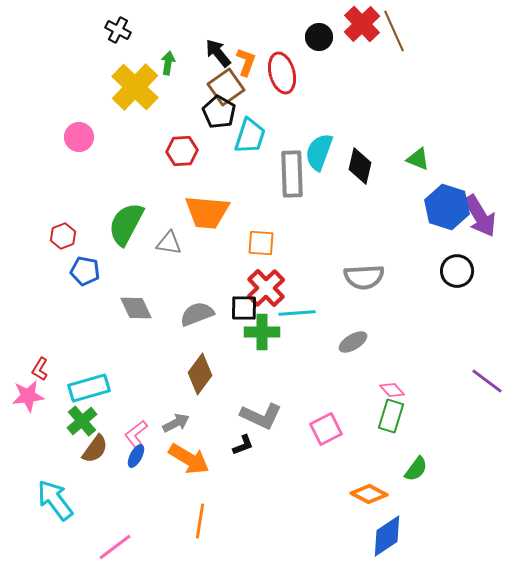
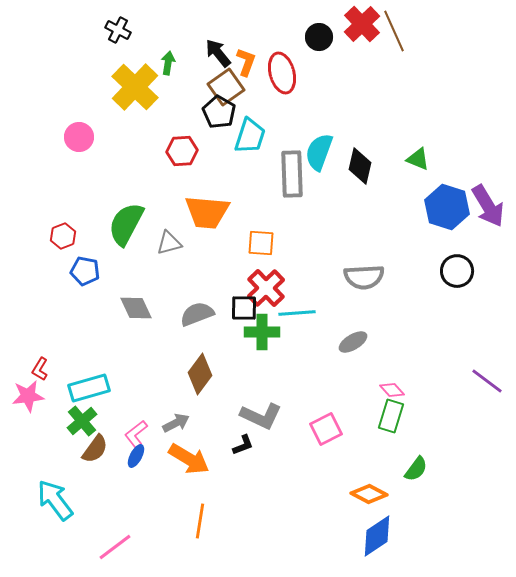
purple arrow at (480, 216): moved 8 px right, 10 px up
gray triangle at (169, 243): rotated 24 degrees counterclockwise
blue diamond at (387, 536): moved 10 px left
